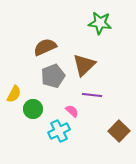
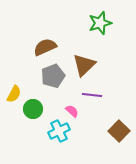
green star: rotated 25 degrees counterclockwise
